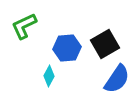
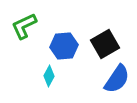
blue hexagon: moved 3 px left, 2 px up
